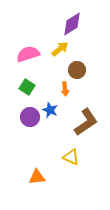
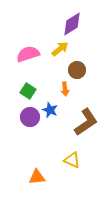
green square: moved 1 px right, 4 px down
yellow triangle: moved 1 px right, 3 px down
